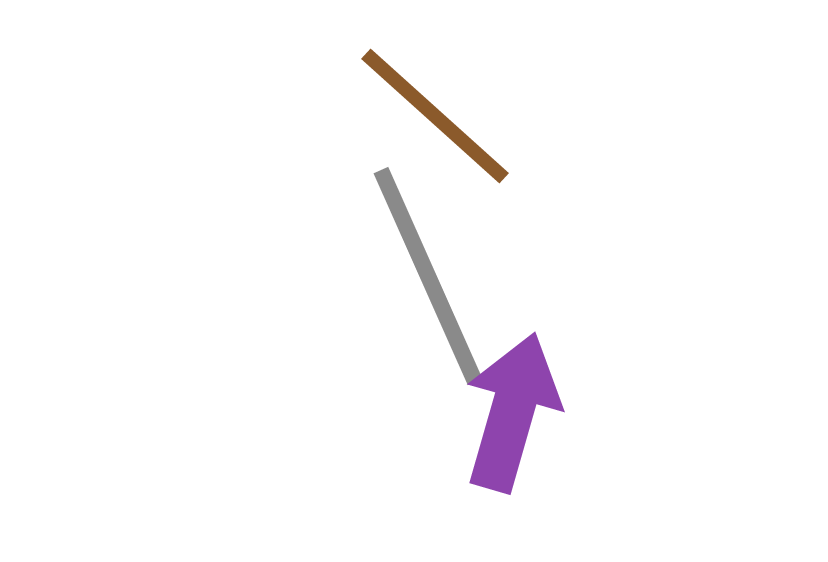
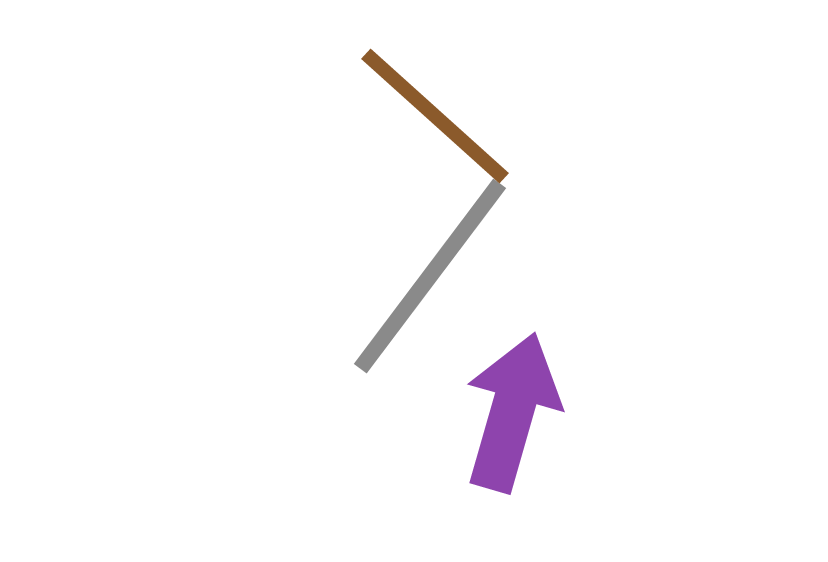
gray line: moved 2 px right; rotated 61 degrees clockwise
